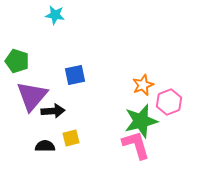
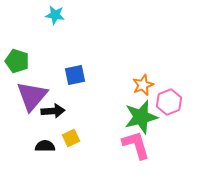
green star: moved 4 px up
yellow square: rotated 12 degrees counterclockwise
